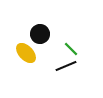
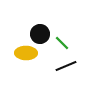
green line: moved 9 px left, 6 px up
yellow ellipse: rotated 45 degrees counterclockwise
